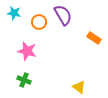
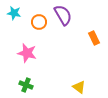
orange rectangle: rotated 32 degrees clockwise
pink star: moved 2 px down
green cross: moved 2 px right, 5 px down
